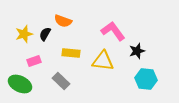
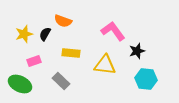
yellow triangle: moved 2 px right, 4 px down
